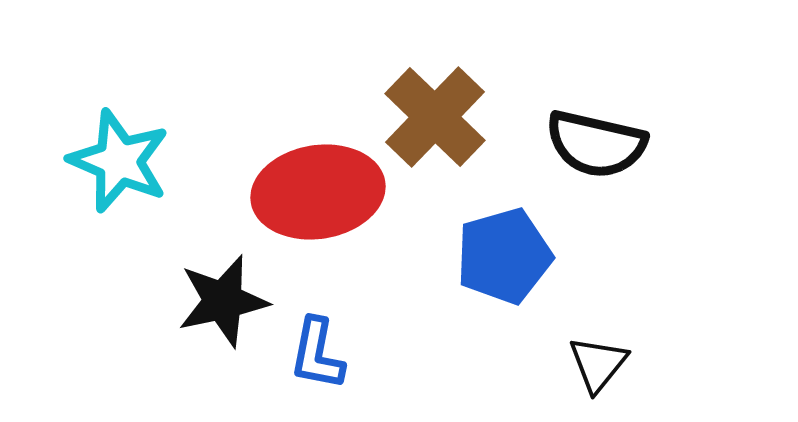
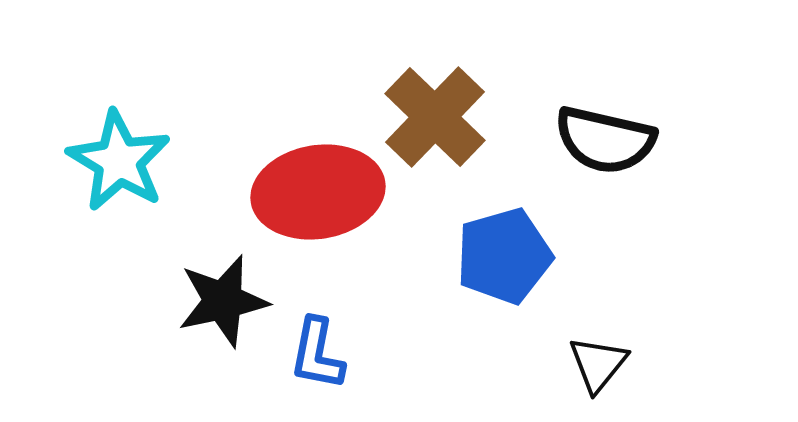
black semicircle: moved 9 px right, 4 px up
cyan star: rotated 8 degrees clockwise
